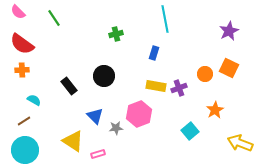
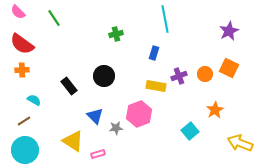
purple cross: moved 12 px up
